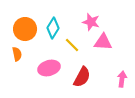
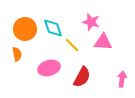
cyan diamond: rotated 50 degrees counterclockwise
